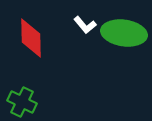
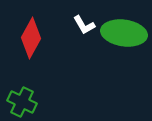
white L-shape: moved 1 px left; rotated 10 degrees clockwise
red diamond: rotated 30 degrees clockwise
